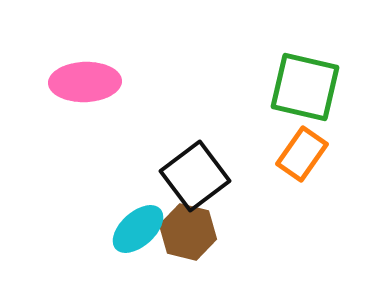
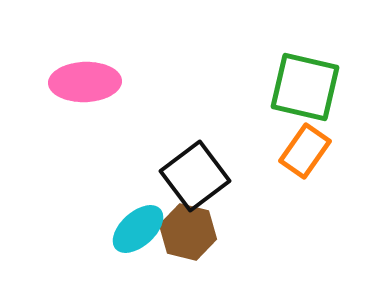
orange rectangle: moved 3 px right, 3 px up
